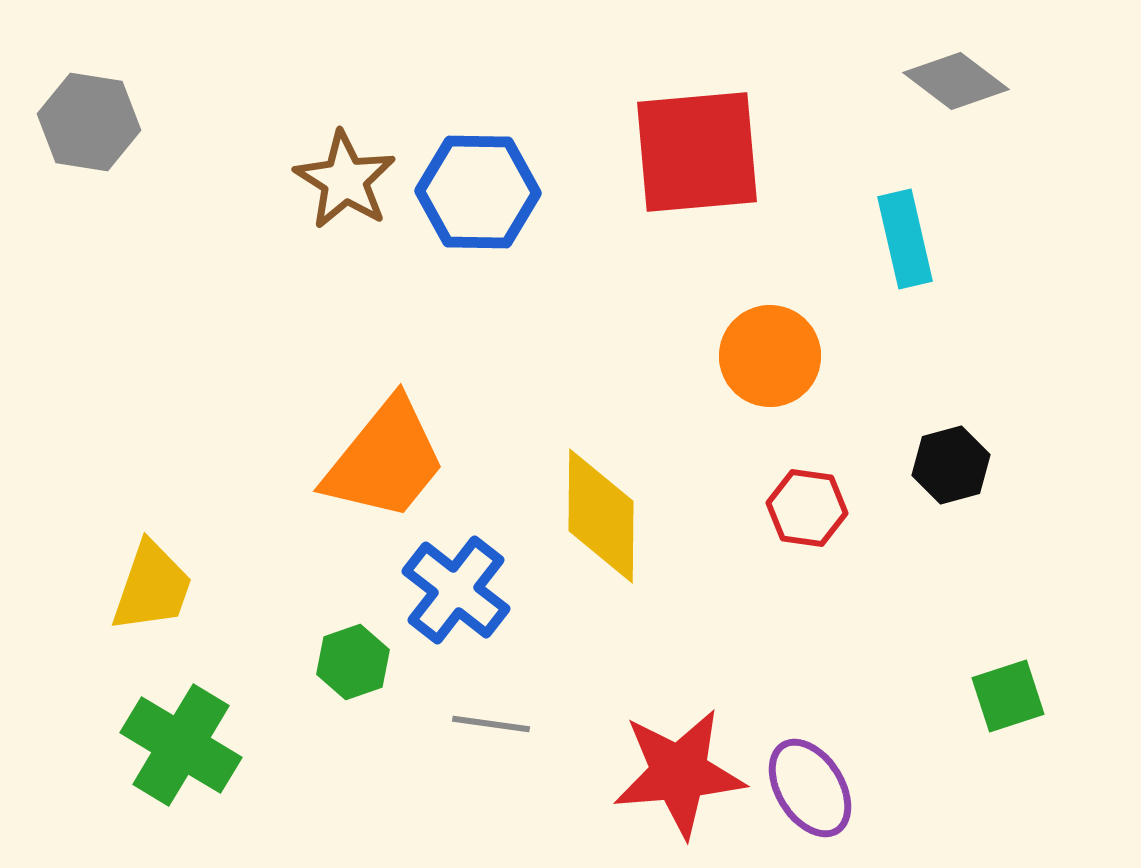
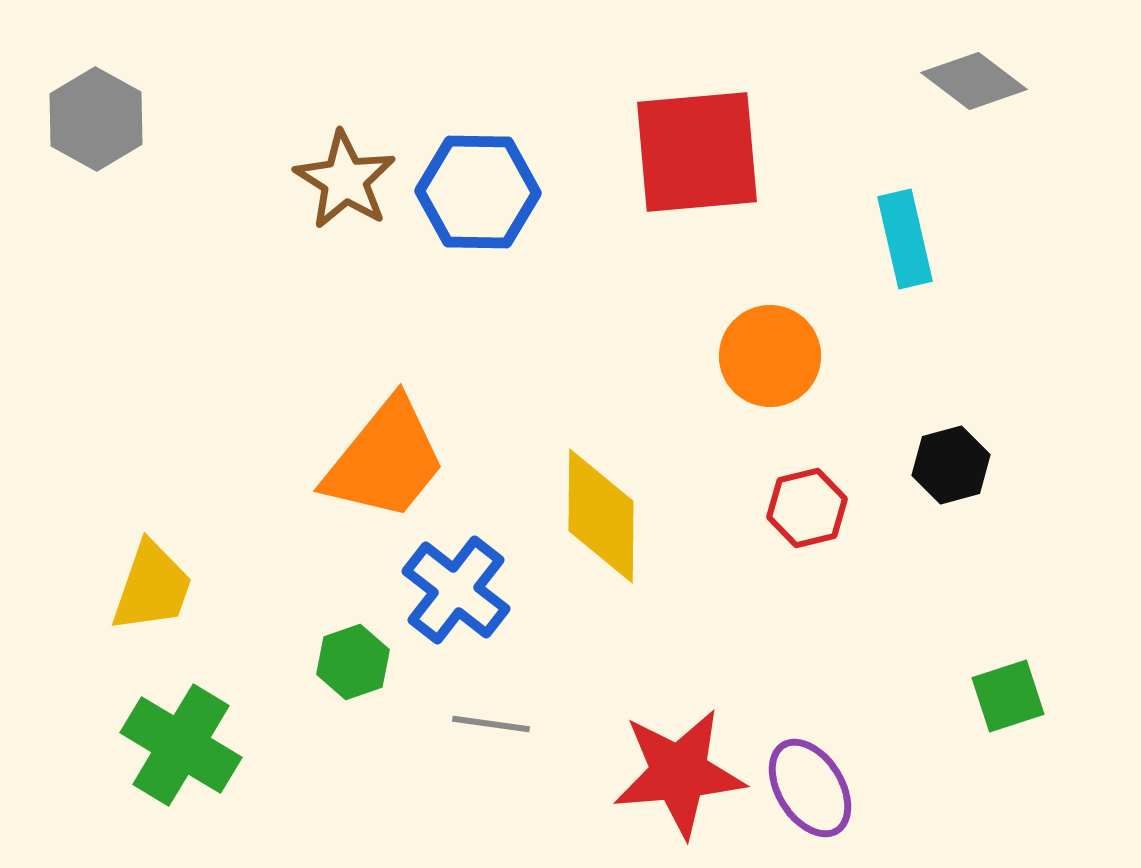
gray diamond: moved 18 px right
gray hexagon: moved 7 px right, 3 px up; rotated 20 degrees clockwise
red hexagon: rotated 22 degrees counterclockwise
